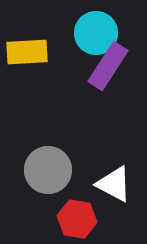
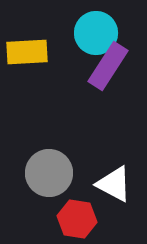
gray circle: moved 1 px right, 3 px down
